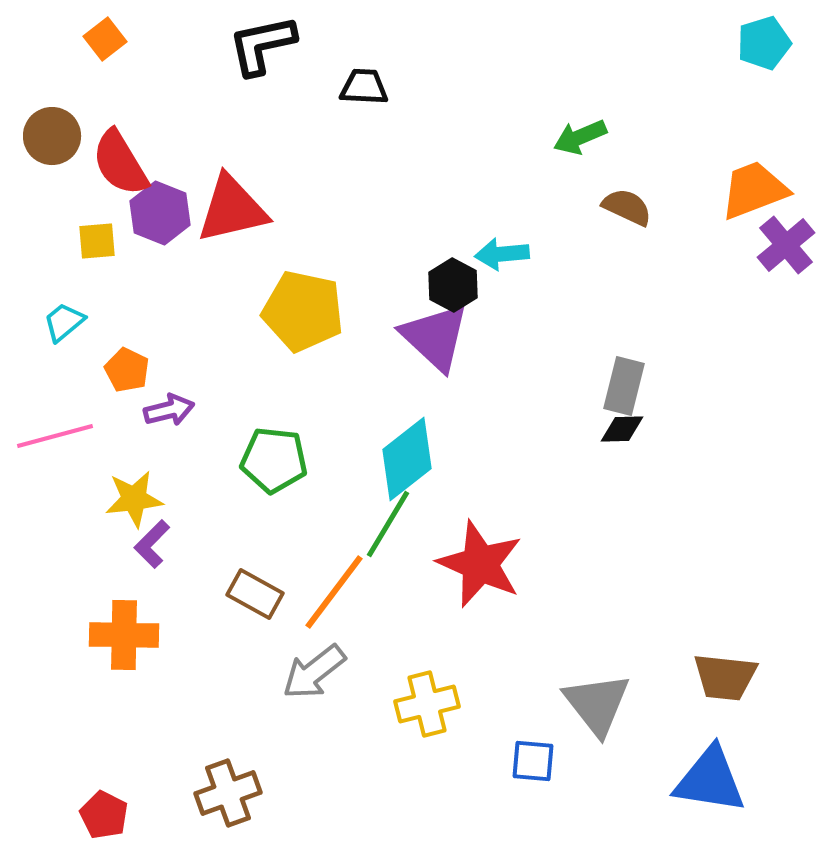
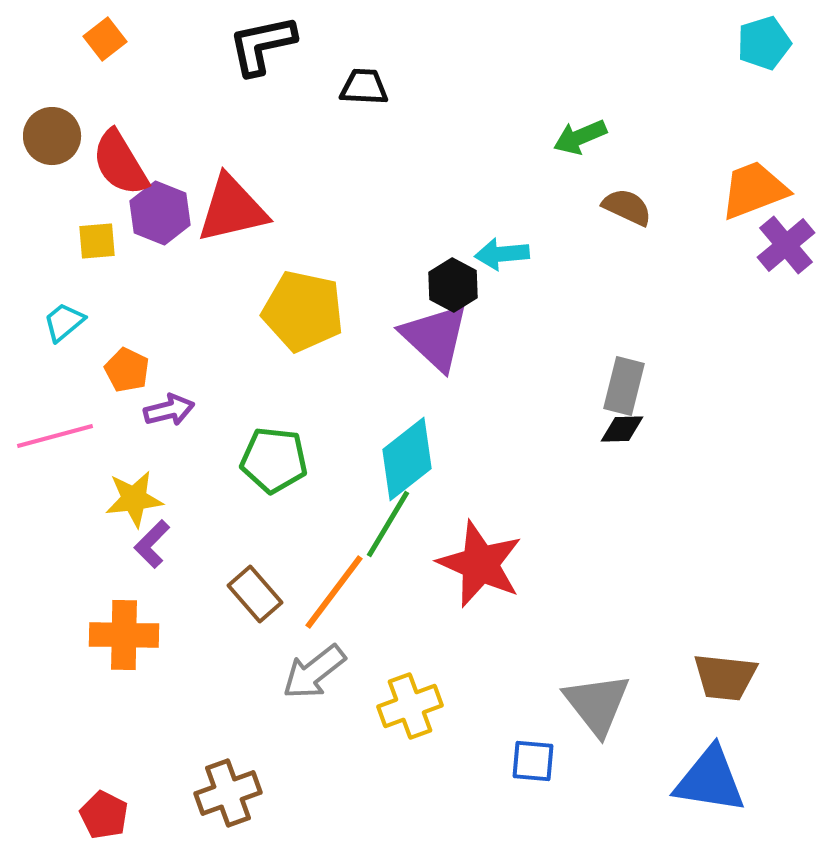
brown rectangle: rotated 20 degrees clockwise
yellow cross: moved 17 px left, 2 px down; rotated 6 degrees counterclockwise
